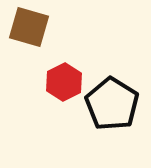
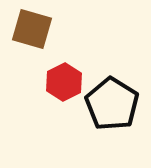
brown square: moved 3 px right, 2 px down
